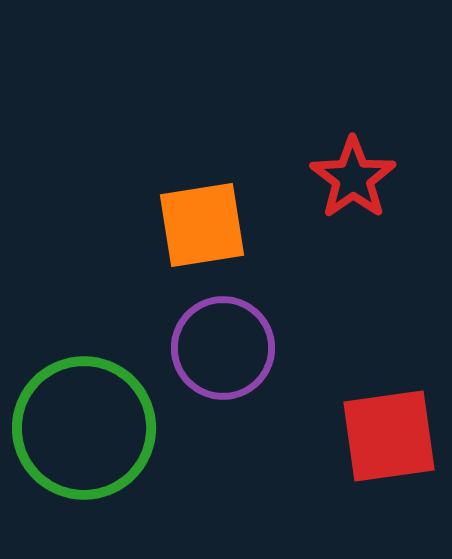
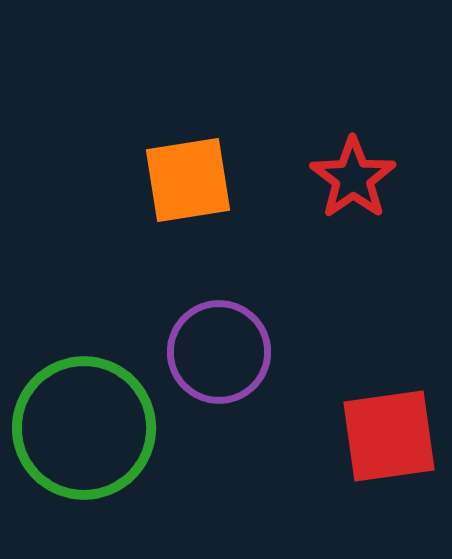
orange square: moved 14 px left, 45 px up
purple circle: moved 4 px left, 4 px down
